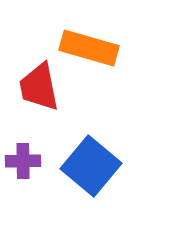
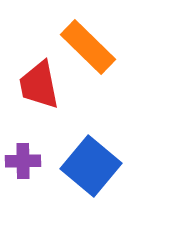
orange rectangle: moved 1 px left, 1 px up; rotated 28 degrees clockwise
red trapezoid: moved 2 px up
